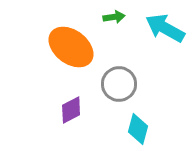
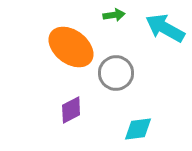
green arrow: moved 2 px up
gray circle: moved 3 px left, 11 px up
cyan diamond: rotated 68 degrees clockwise
